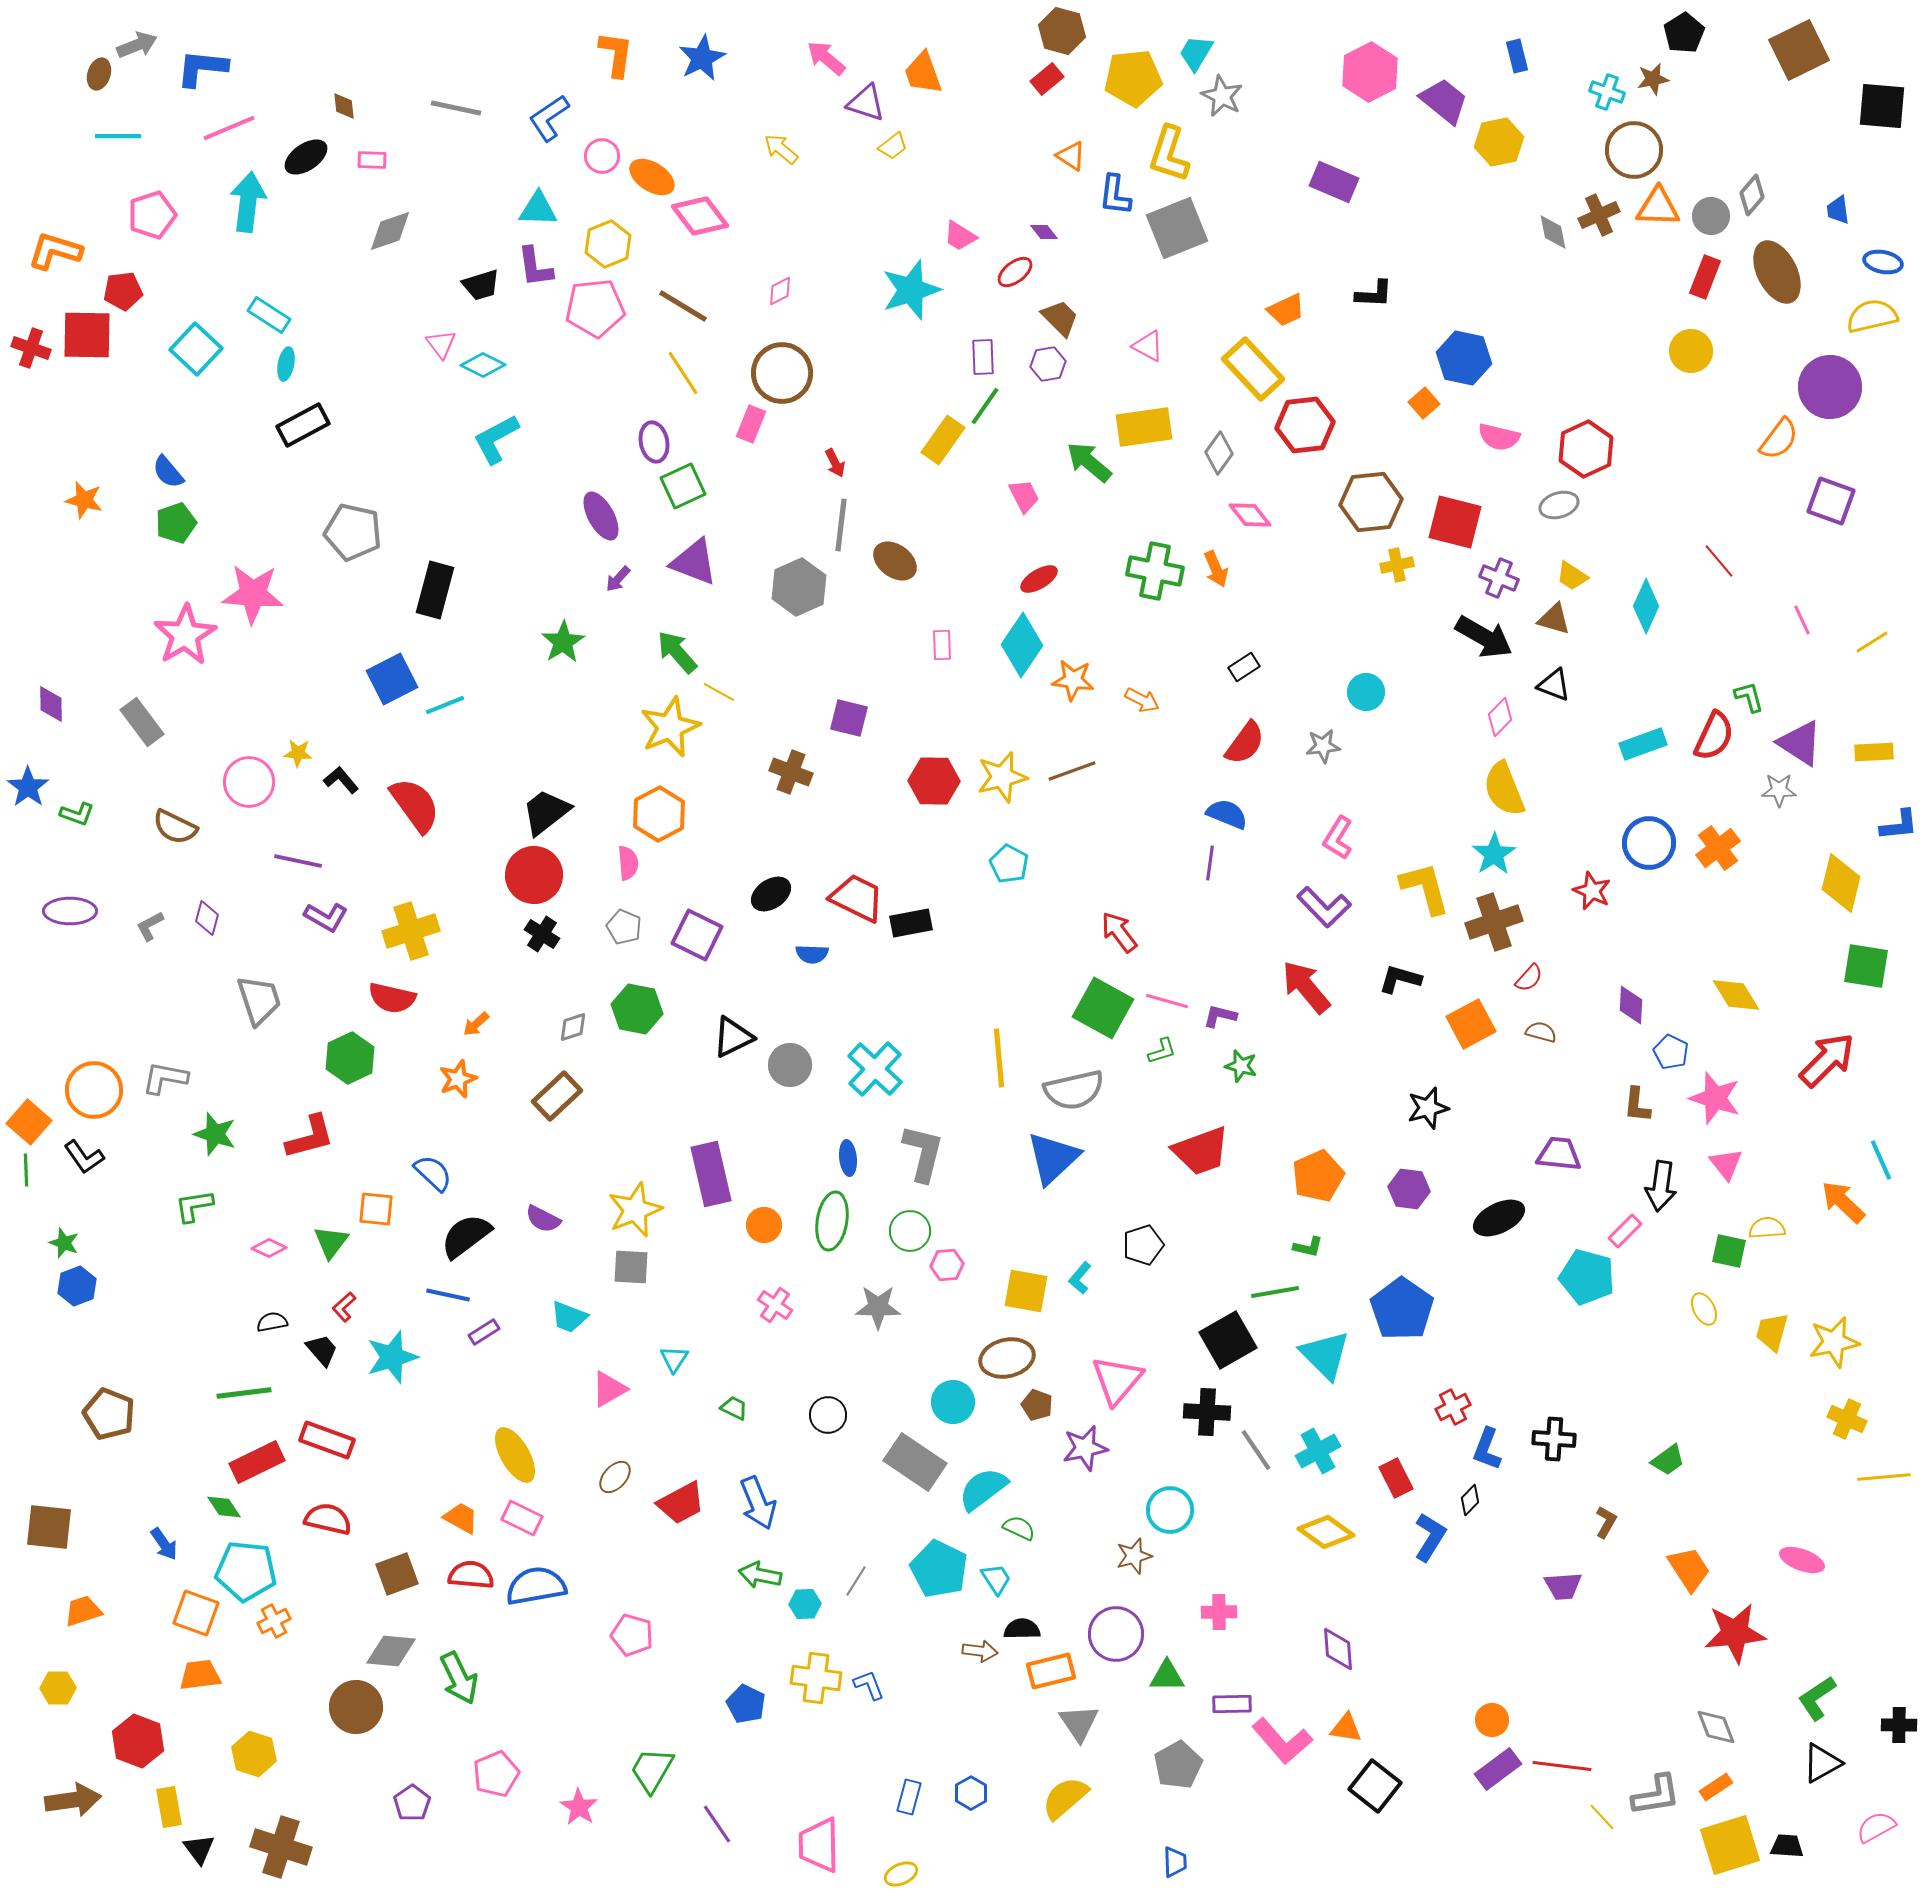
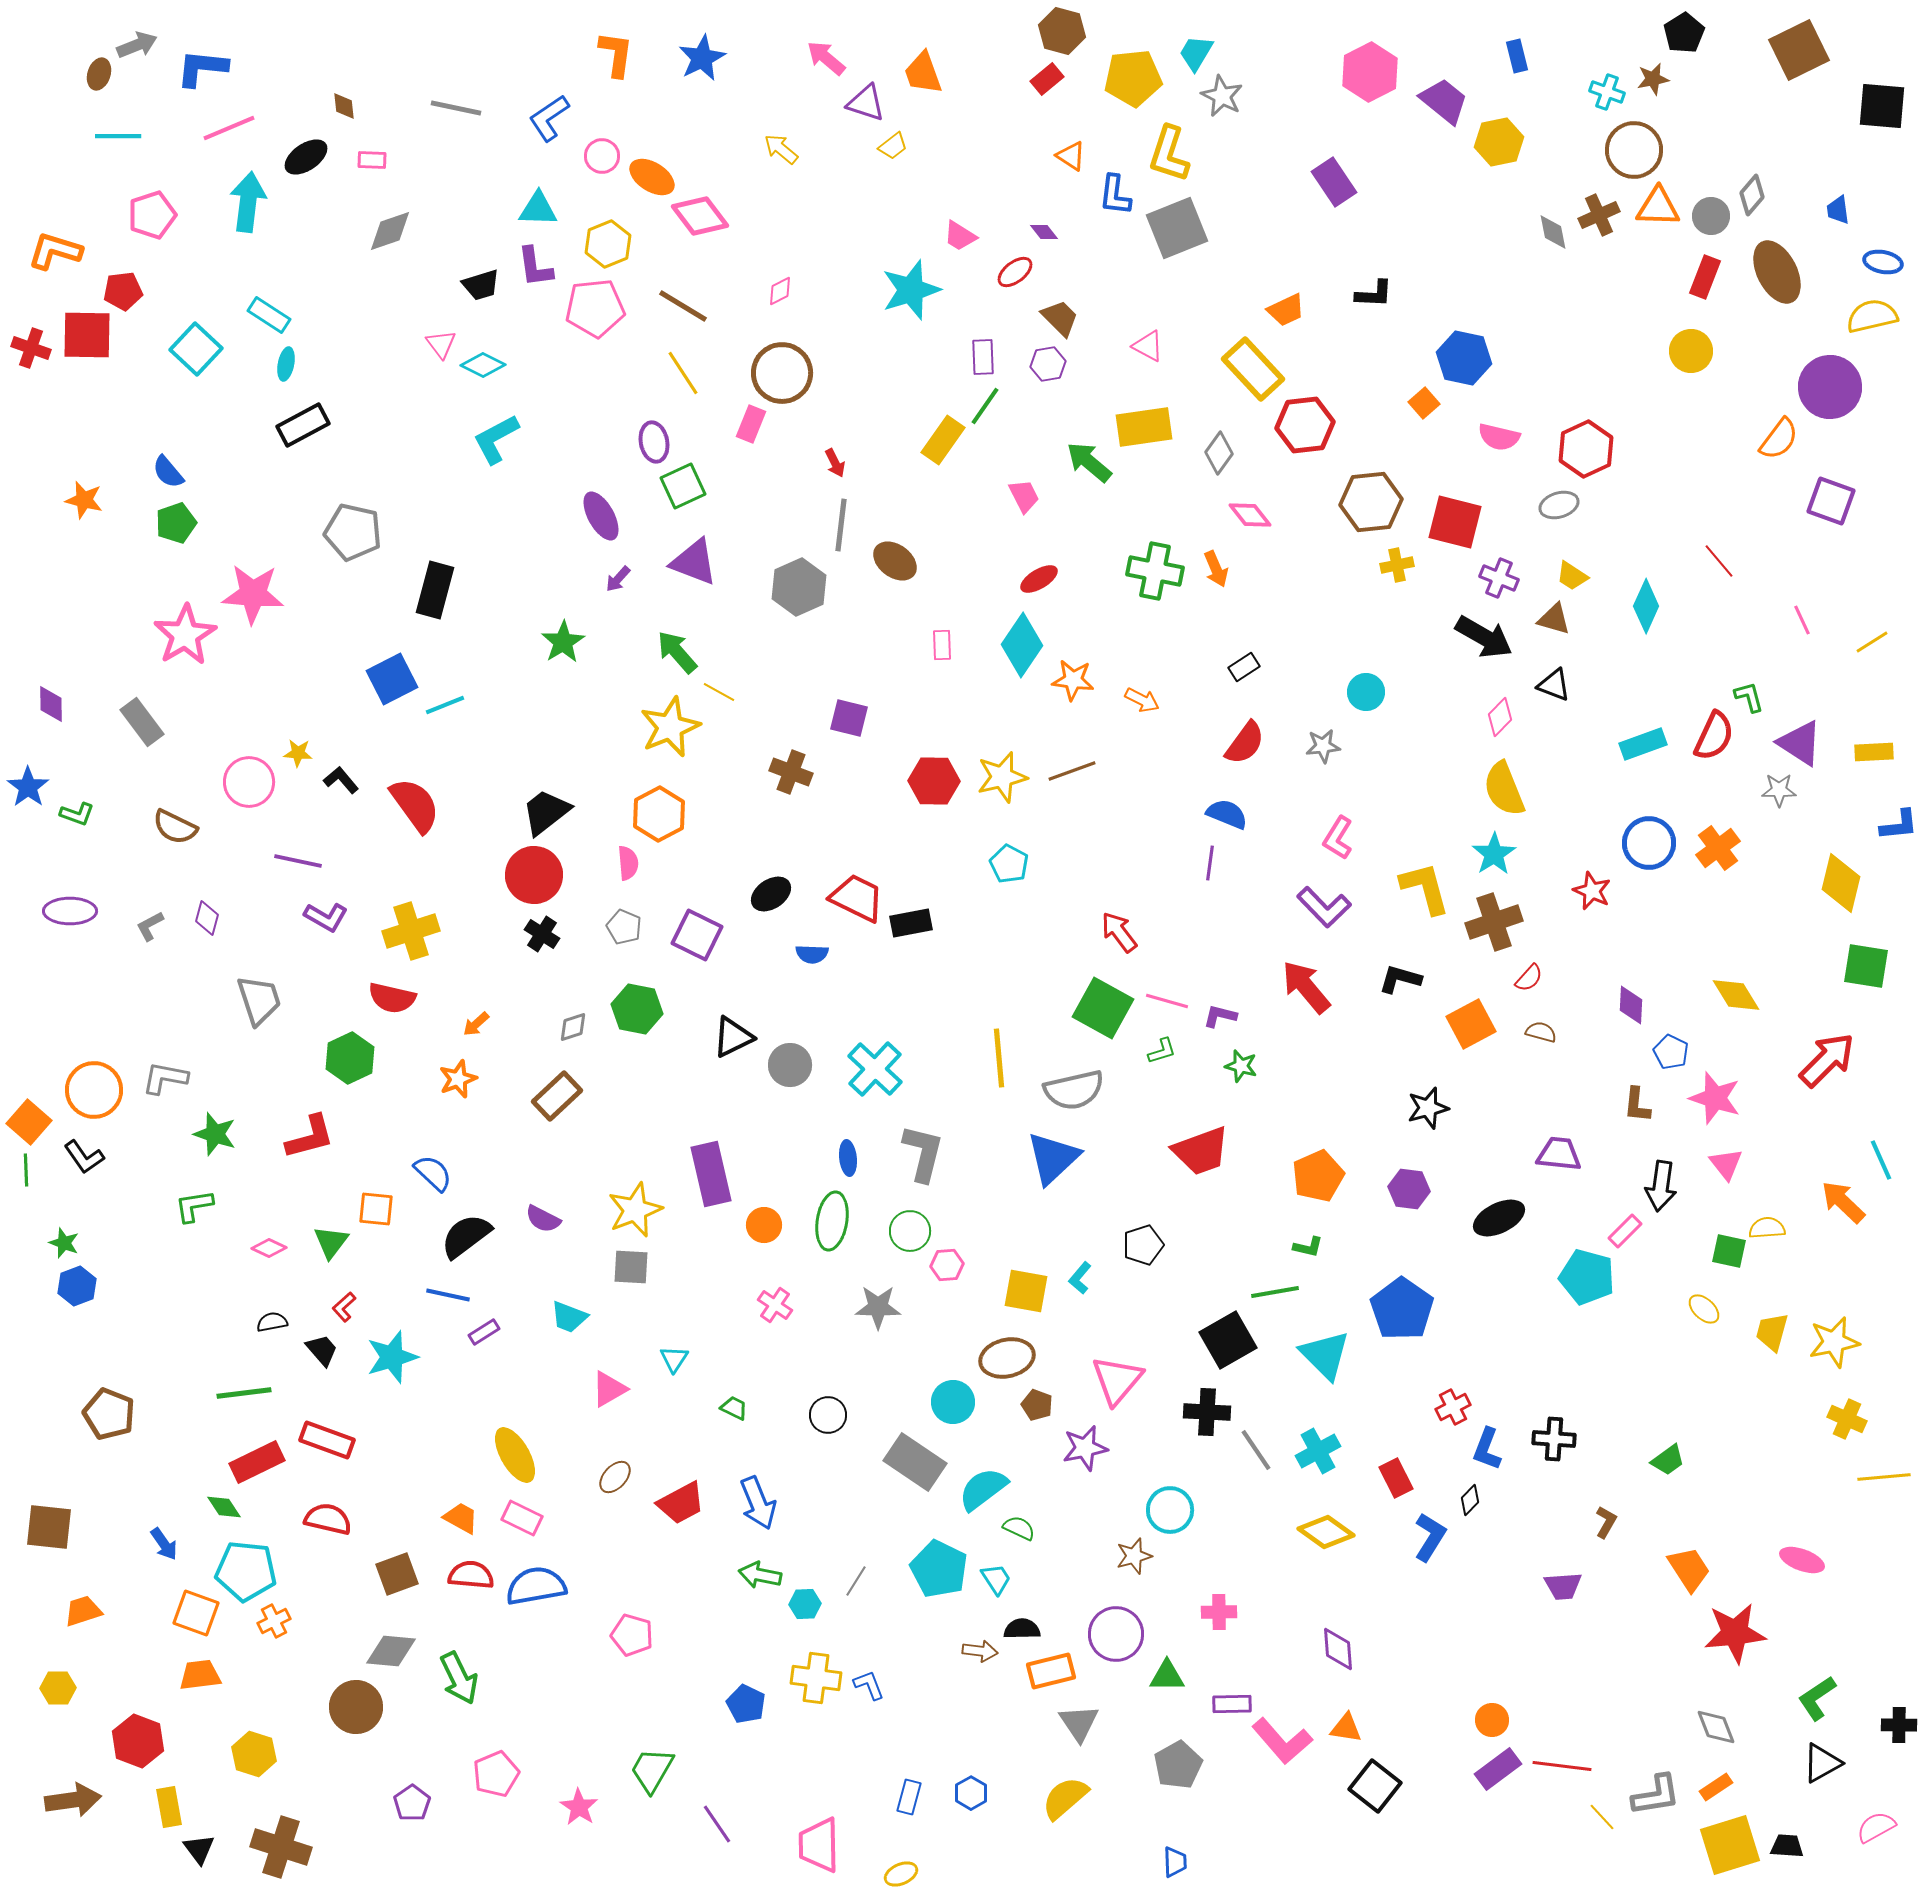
purple rectangle at (1334, 182): rotated 33 degrees clockwise
yellow ellipse at (1704, 1309): rotated 20 degrees counterclockwise
